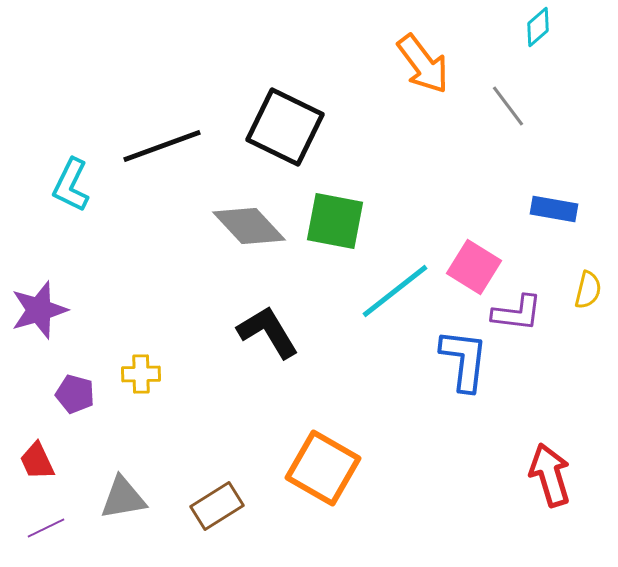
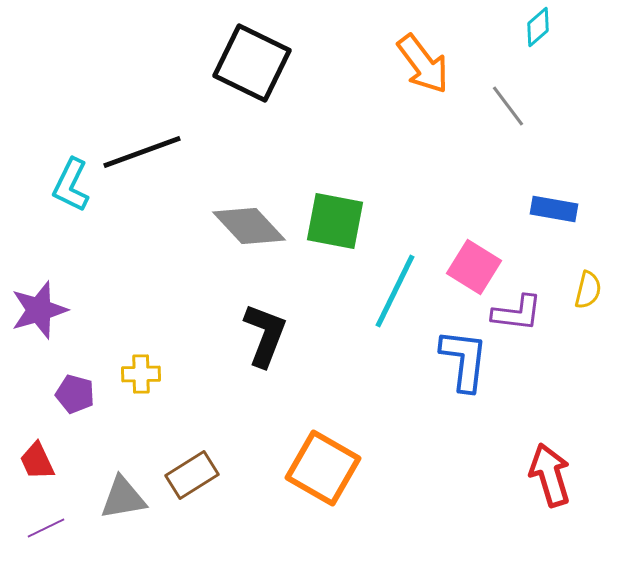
black square: moved 33 px left, 64 px up
black line: moved 20 px left, 6 px down
cyan line: rotated 26 degrees counterclockwise
black L-shape: moved 3 px left, 3 px down; rotated 52 degrees clockwise
brown rectangle: moved 25 px left, 31 px up
